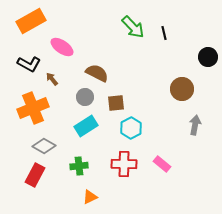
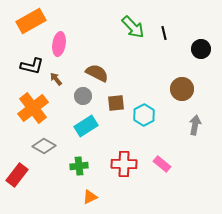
pink ellipse: moved 3 px left, 3 px up; rotated 65 degrees clockwise
black circle: moved 7 px left, 8 px up
black L-shape: moved 3 px right, 2 px down; rotated 15 degrees counterclockwise
brown arrow: moved 4 px right
gray circle: moved 2 px left, 1 px up
orange cross: rotated 16 degrees counterclockwise
cyan hexagon: moved 13 px right, 13 px up
red rectangle: moved 18 px left; rotated 10 degrees clockwise
